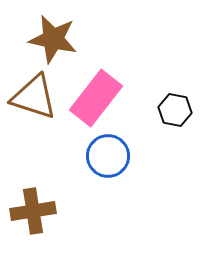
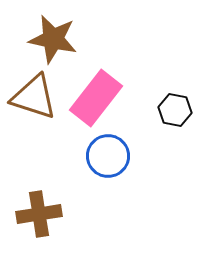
brown cross: moved 6 px right, 3 px down
